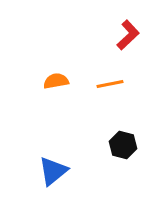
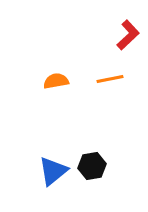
orange line: moved 5 px up
black hexagon: moved 31 px left, 21 px down; rotated 24 degrees counterclockwise
